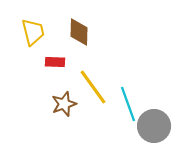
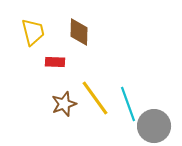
yellow line: moved 2 px right, 11 px down
